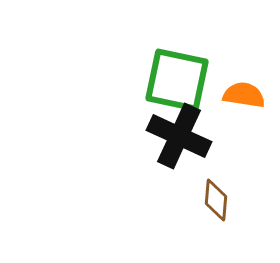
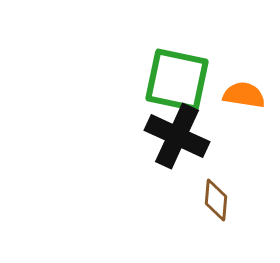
black cross: moved 2 px left
